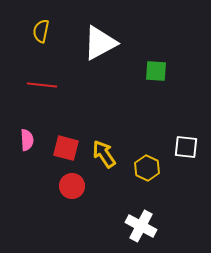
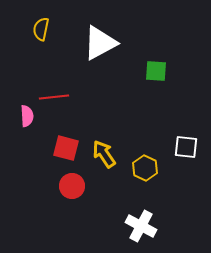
yellow semicircle: moved 2 px up
red line: moved 12 px right, 12 px down; rotated 12 degrees counterclockwise
pink semicircle: moved 24 px up
yellow hexagon: moved 2 px left
